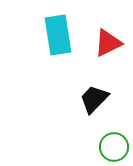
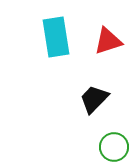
cyan rectangle: moved 2 px left, 2 px down
red triangle: moved 2 px up; rotated 8 degrees clockwise
